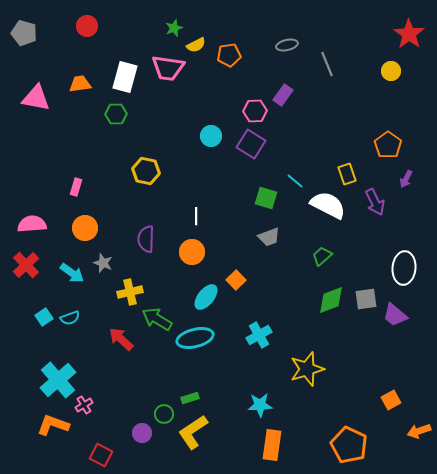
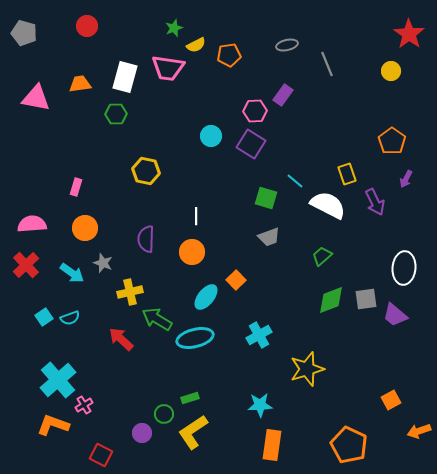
orange pentagon at (388, 145): moved 4 px right, 4 px up
